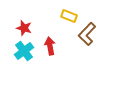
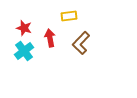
yellow rectangle: rotated 28 degrees counterclockwise
brown L-shape: moved 6 px left, 9 px down
red arrow: moved 8 px up
